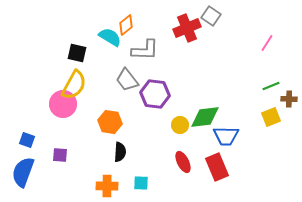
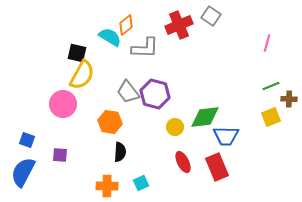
red cross: moved 8 px left, 3 px up
pink line: rotated 18 degrees counterclockwise
gray L-shape: moved 2 px up
gray trapezoid: moved 1 px right, 12 px down
yellow semicircle: moved 8 px right, 10 px up
purple hexagon: rotated 8 degrees clockwise
yellow circle: moved 5 px left, 2 px down
blue semicircle: rotated 8 degrees clockwise
cyan square: rotated 28 degrees counterclockwise
